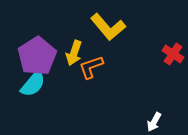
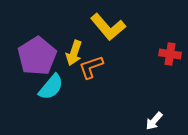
red cross: moved 3 px left; rotated 25 degrees counterclockwise
cyan semicircle: moved 18 px right, 3 px down
white arrow: moved 1 px up; rotated 12 degrees clockwise
